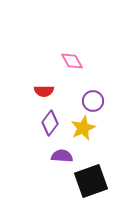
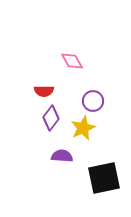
purple diamond: moved 1 px right, 5 px up
black square: moved 13 px right, 3 px up; rotated 8 degrees clockwise
